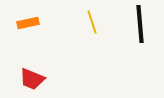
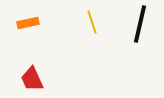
black line: rotated 18 degrees clockwise
red trapezoid: rotated 44 degrees clockwise
